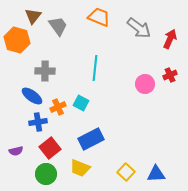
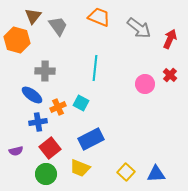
red cross: rotated 24 degrees counterclockwise
blue ellipse: moved 1 px up
